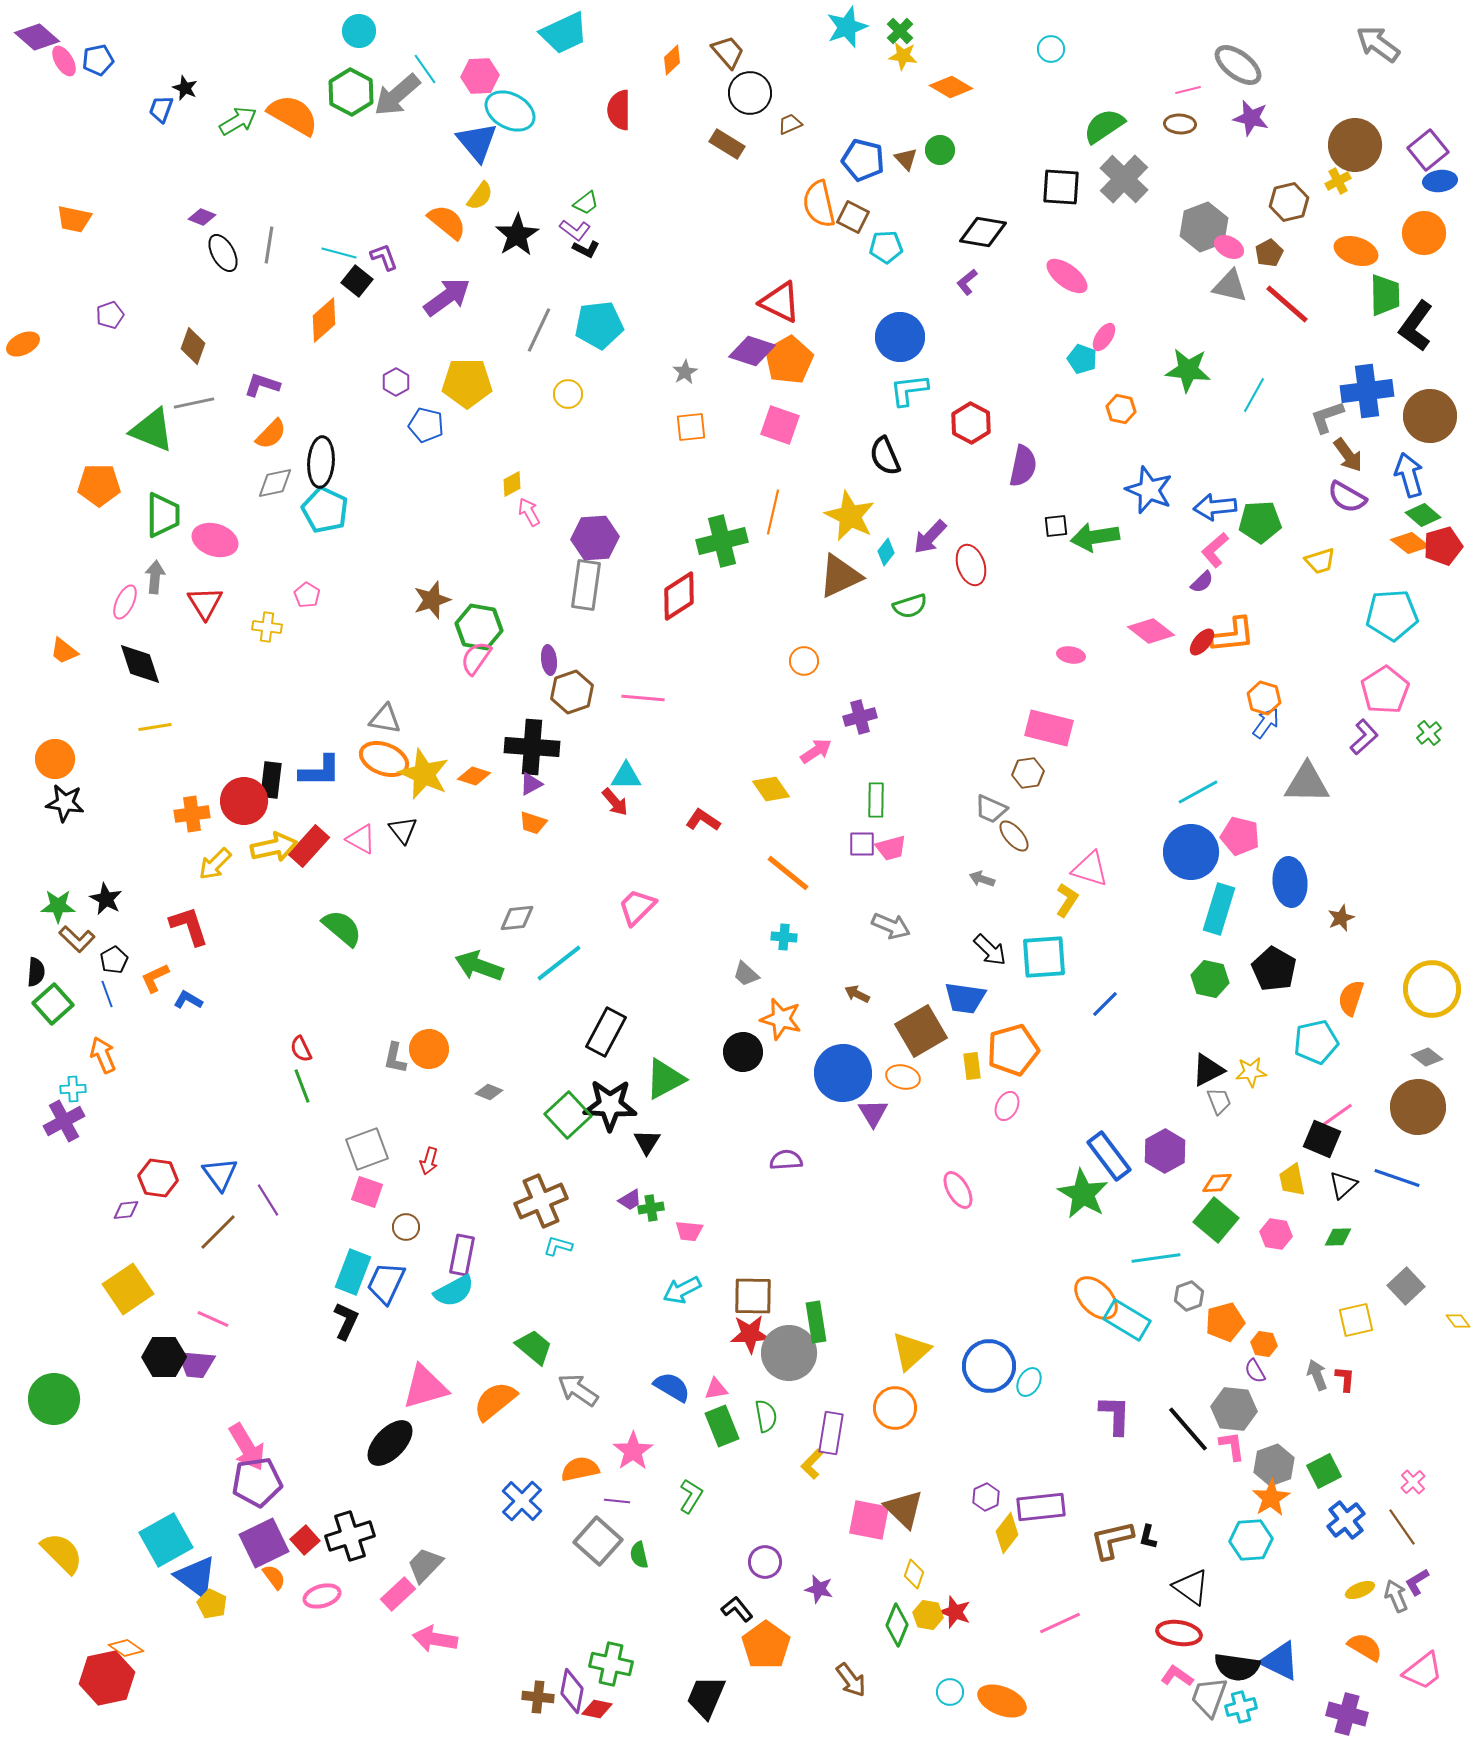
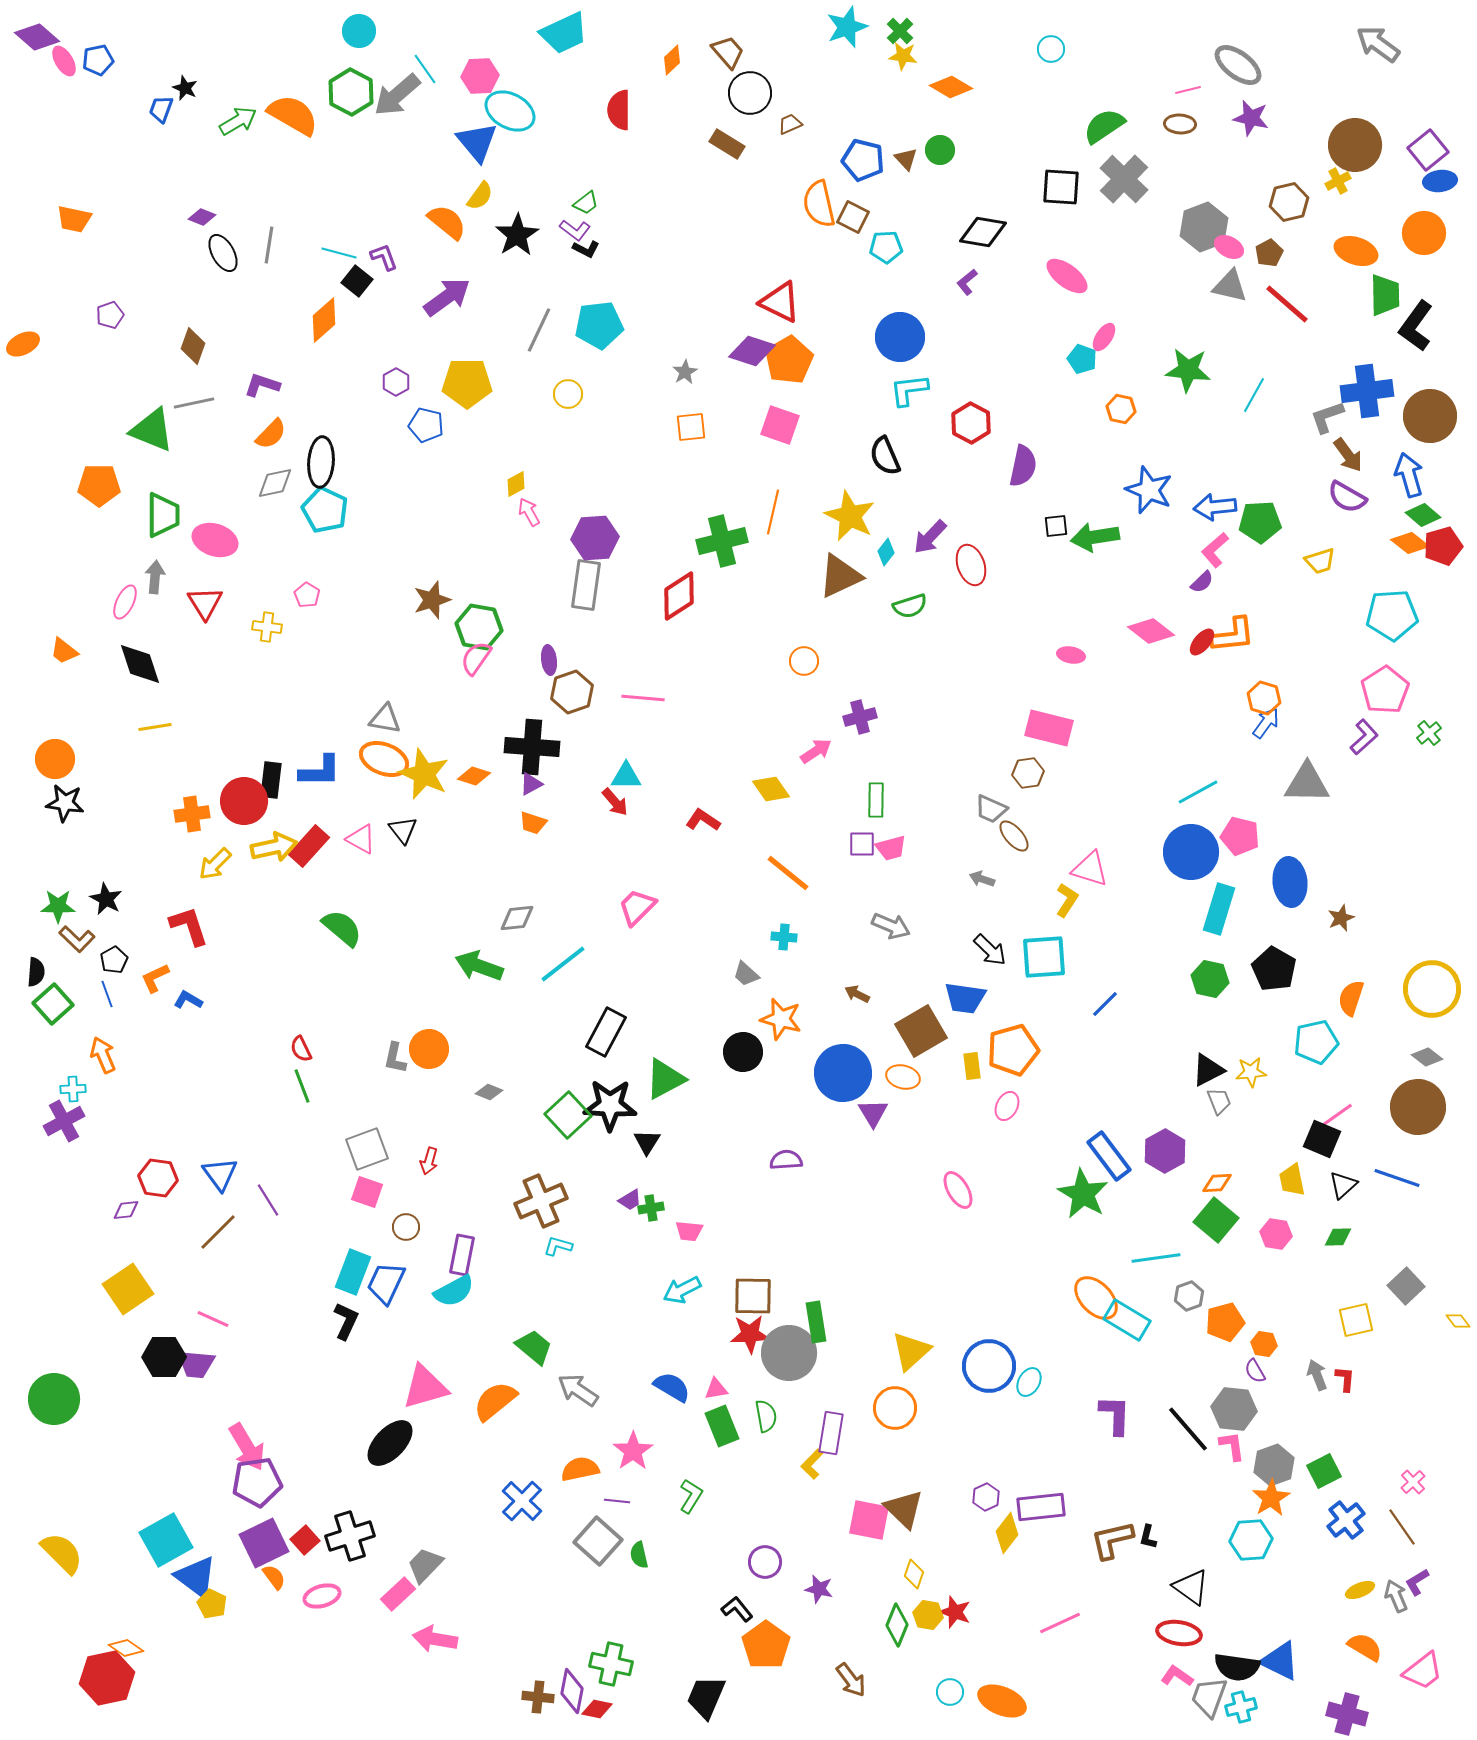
yellow diamond at (512, 484): moved 4 px right
cyan line at (559, 963): moved 4 px right, 1 px down
